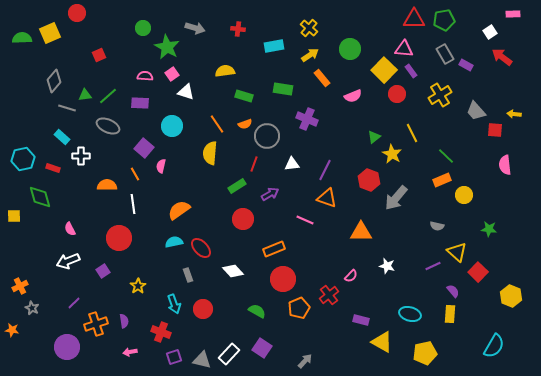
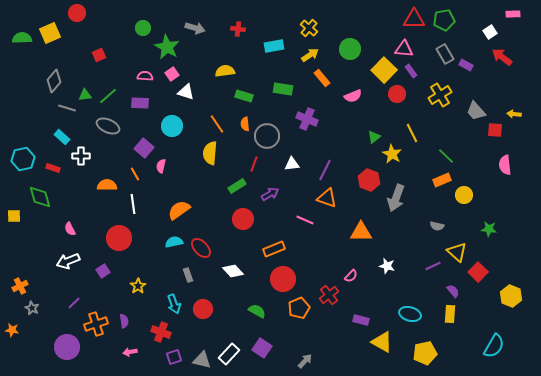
orange semicircle at (245, 124): rotated 104 degrees clockwise
gray arrow at (396, 198): rotated 20 degrees counterclockwise
